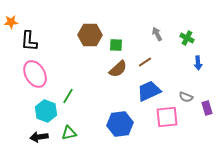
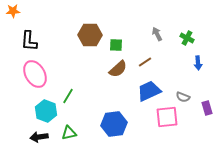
orange star: moved 2 px right, 11 px up
gray semicircle: moved 3 px left
blue hexagon: moved 6 px left
